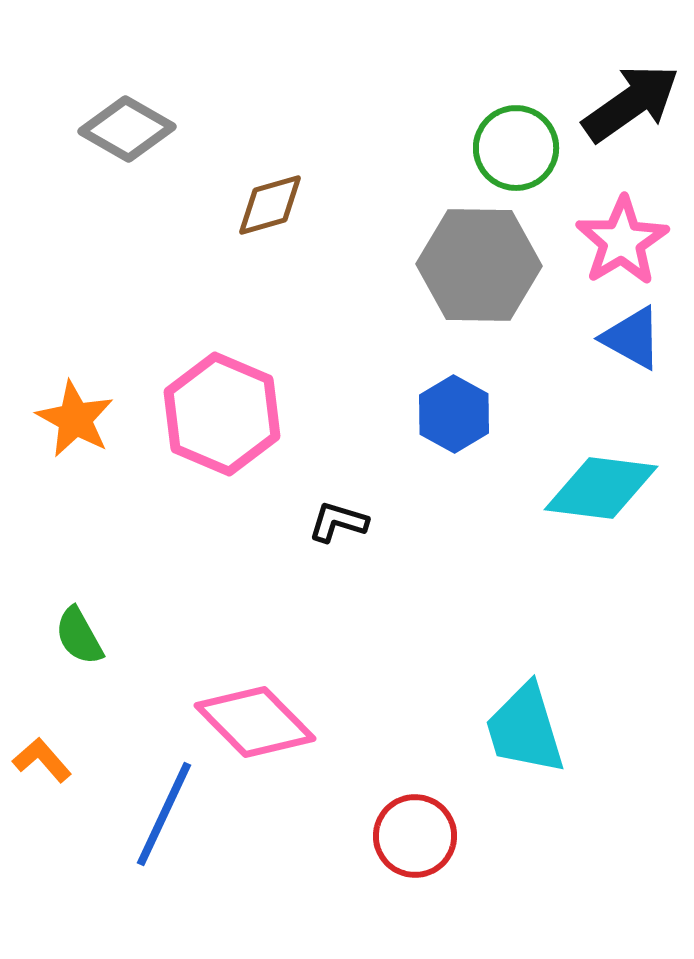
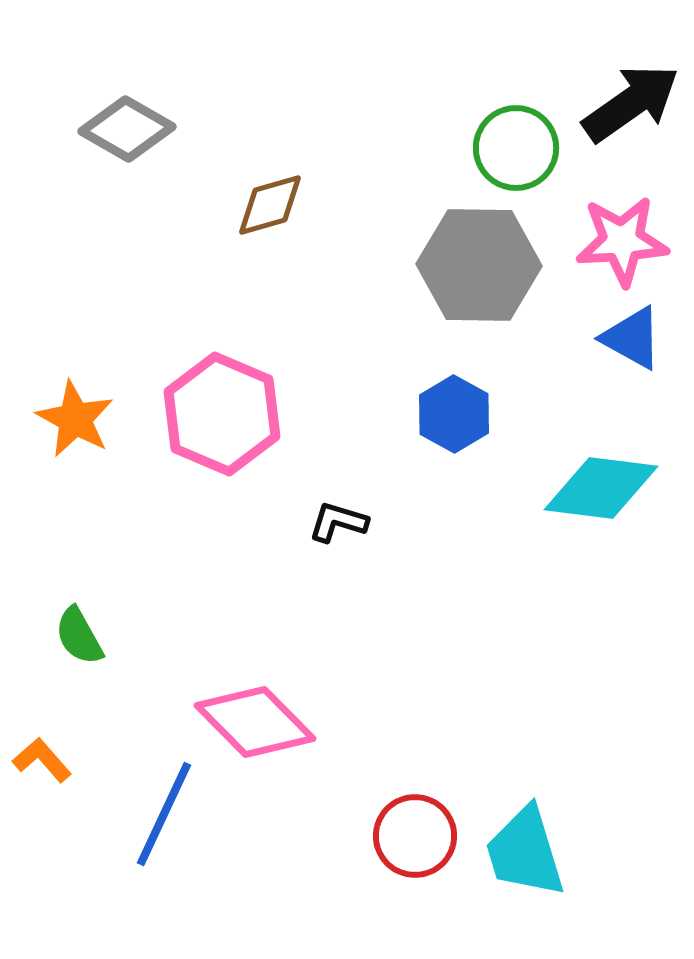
pink star: rotated 28 degrees clockwise
cyan trapezoid: moved 123 px down
